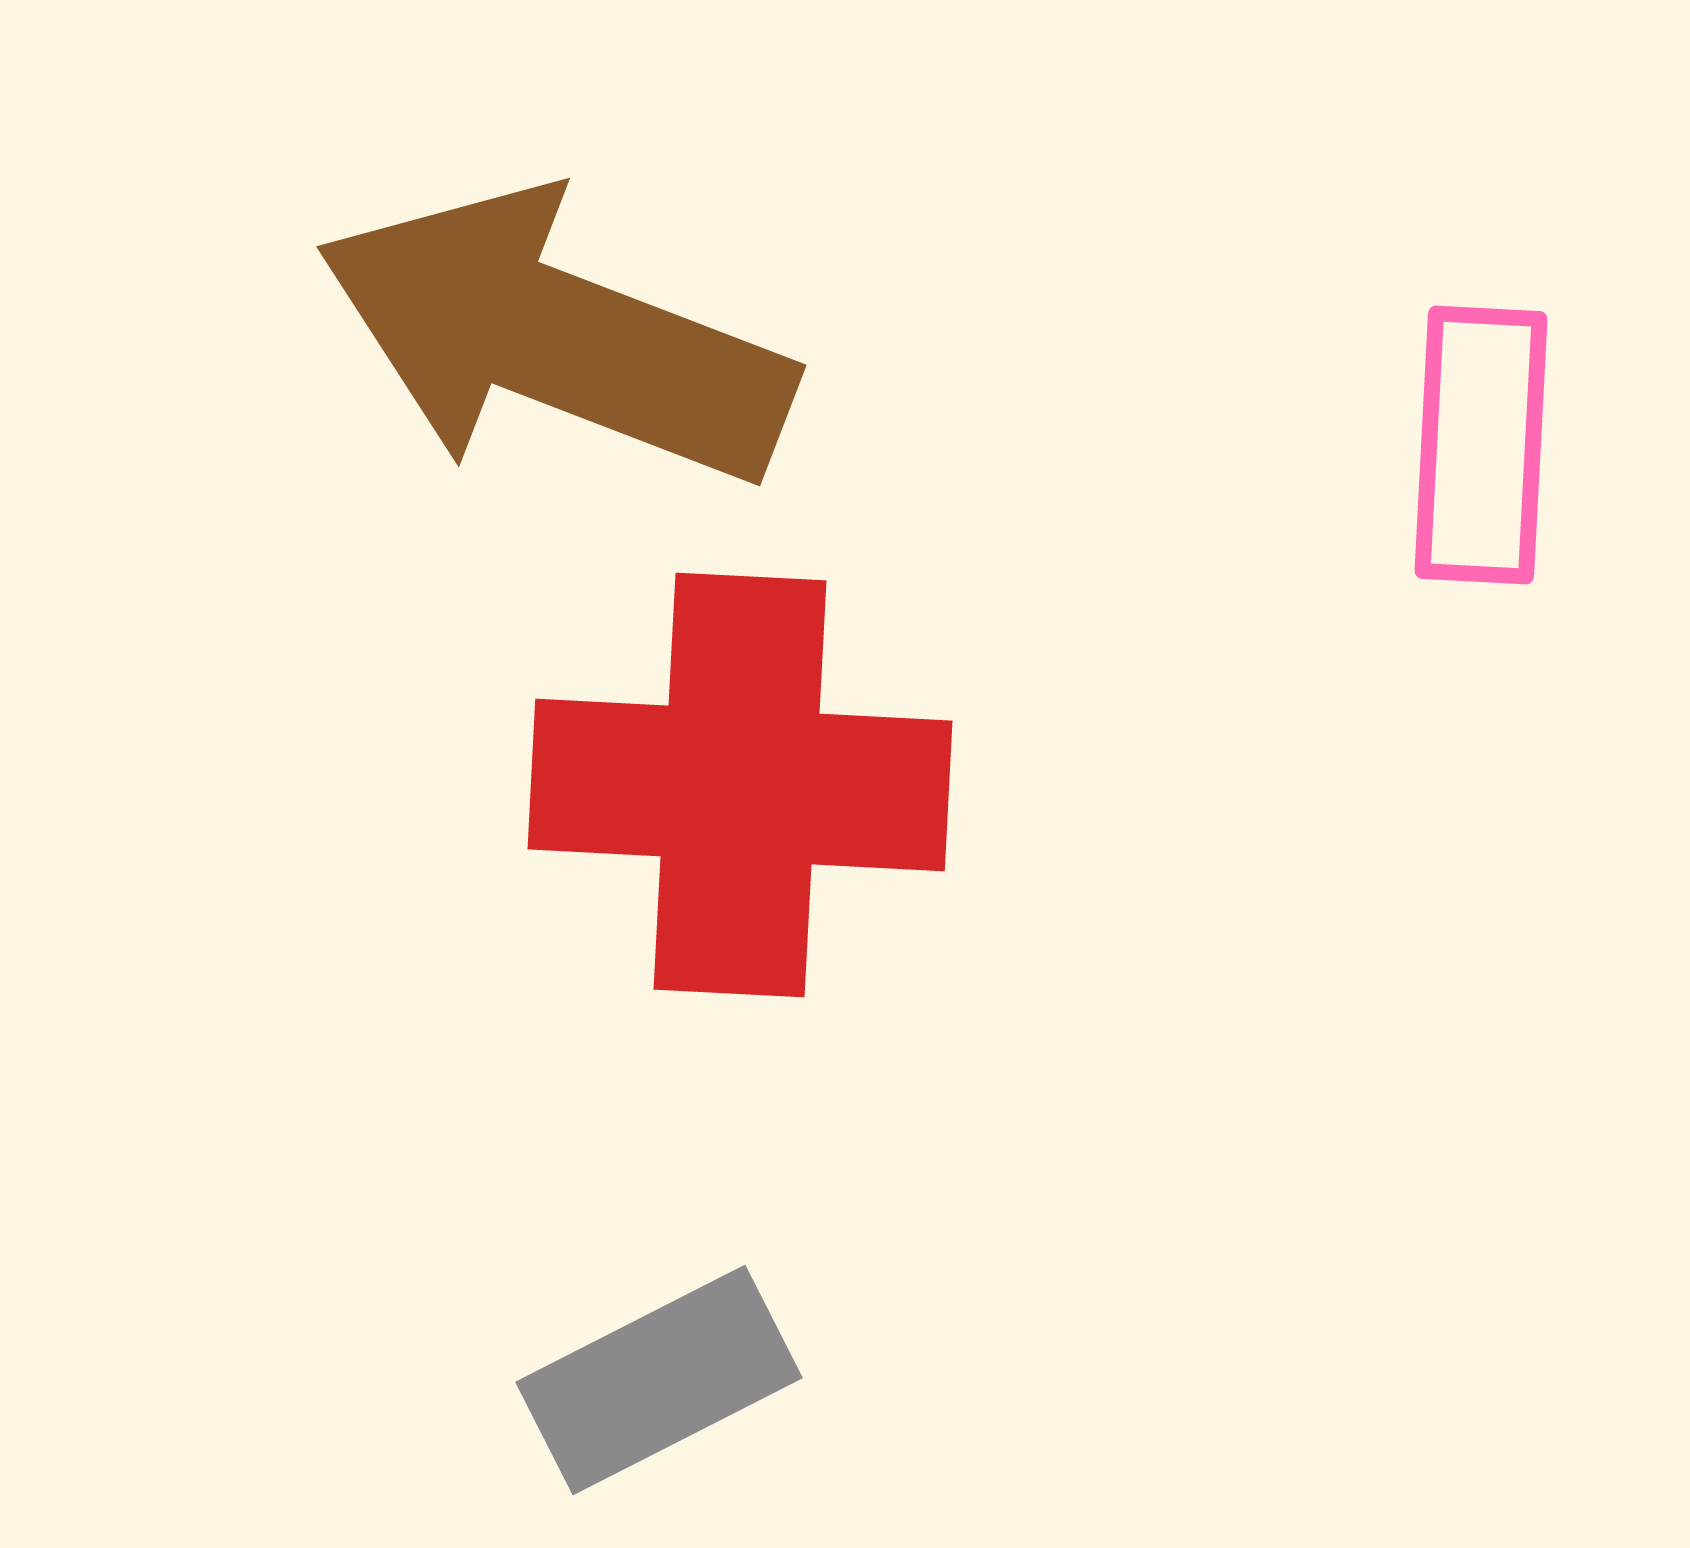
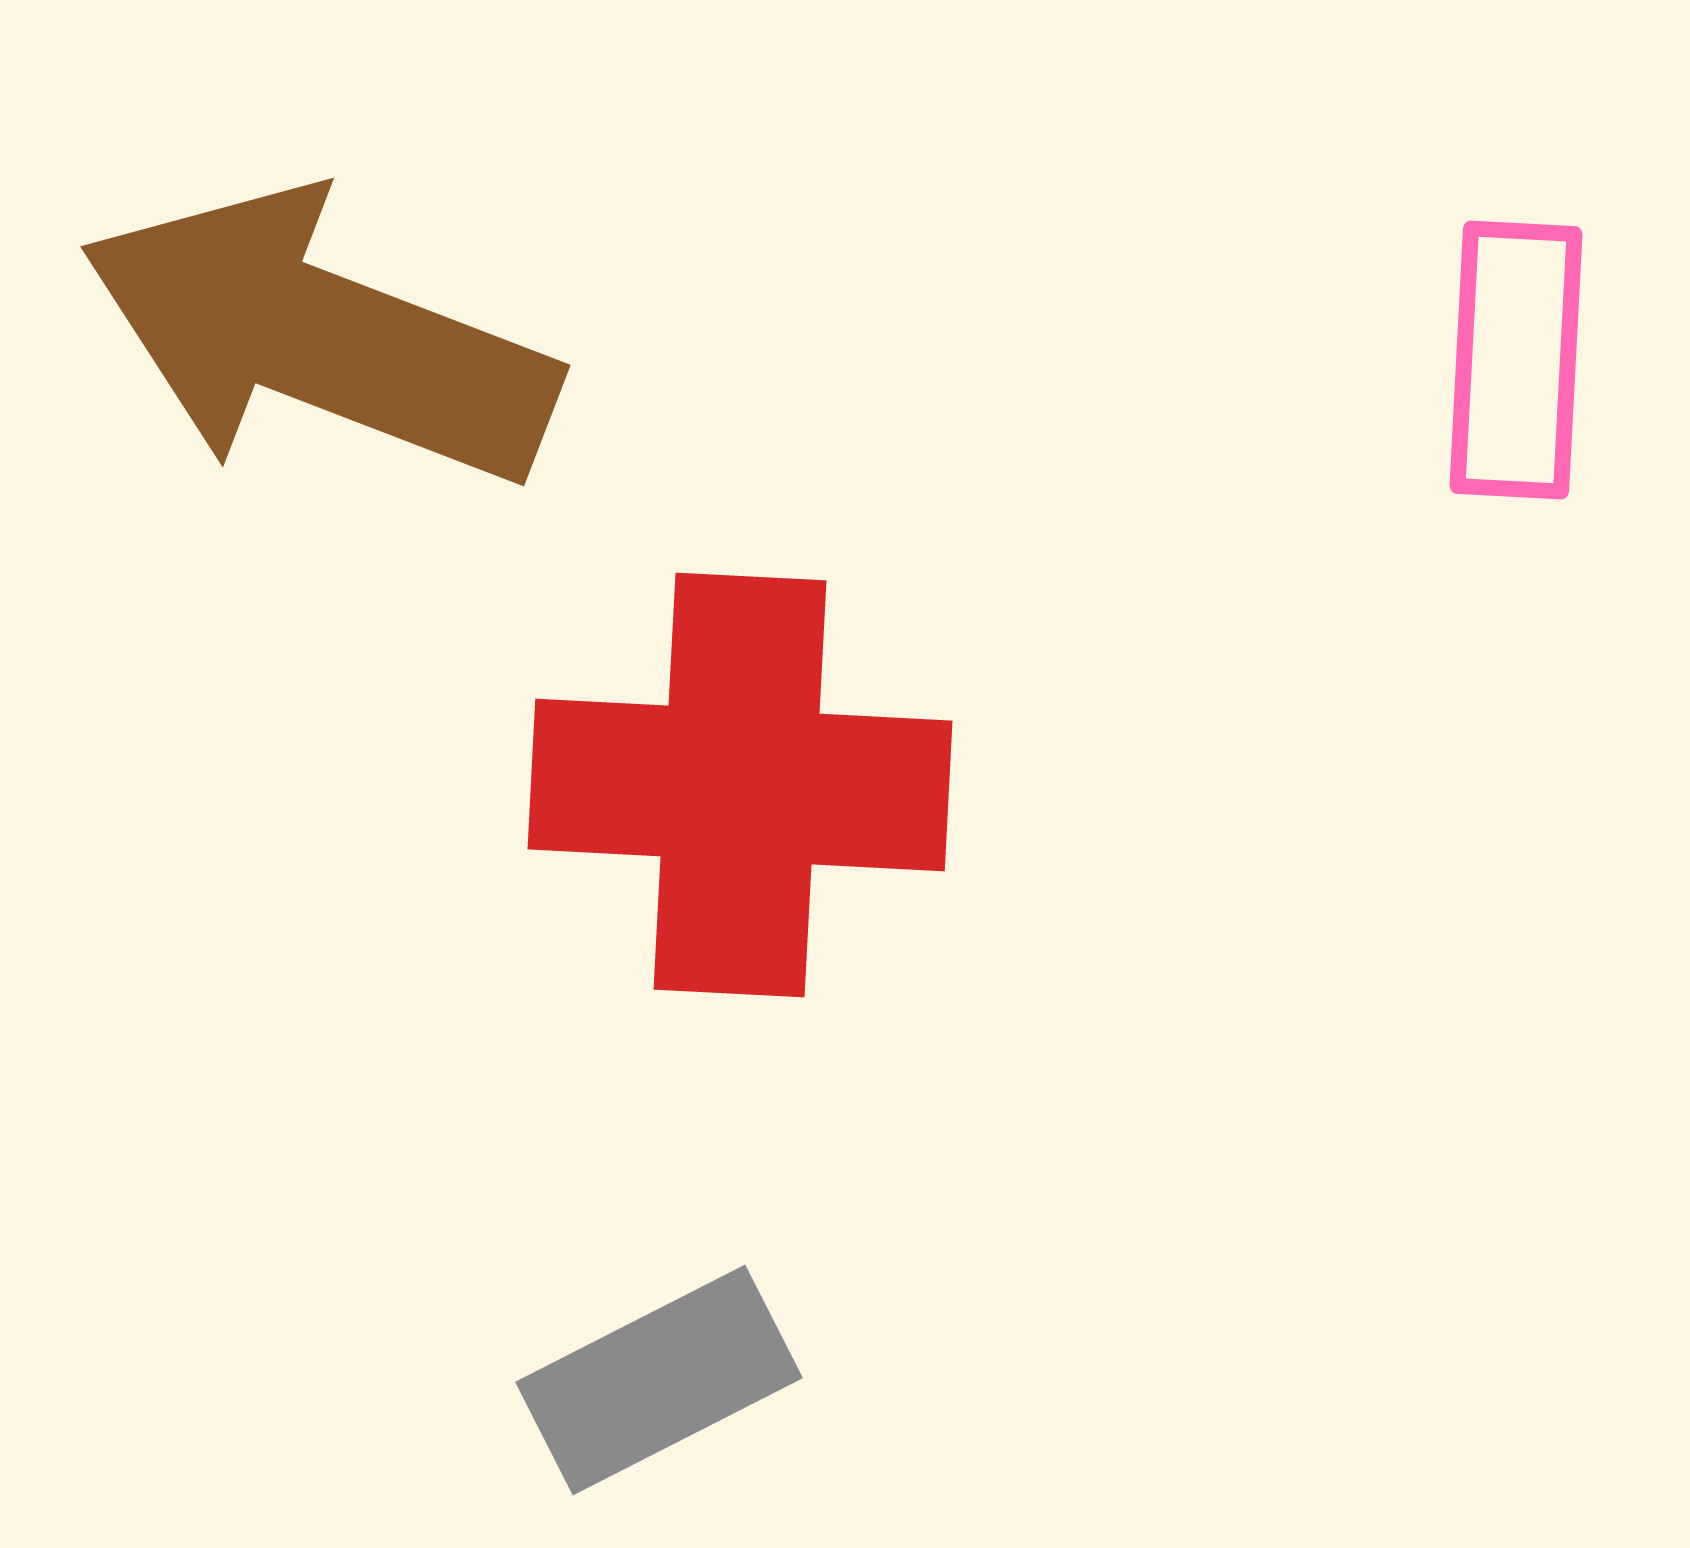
brown arrow: moved 236 px left
pink rectangle: moved 35 px right, 85 px up
